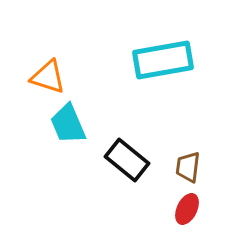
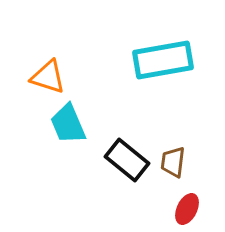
brown trapezoid: moved 15 px left, 5 px up
